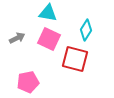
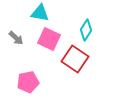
cyan triangle: moved 8 px left
gray arrow: moved 1 px left; rotated 70 degrees clockwise
red square: rotated 20 degrees clockwise
